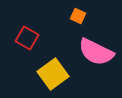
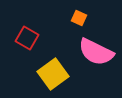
orange square: moved 1 px right, 2 px down
